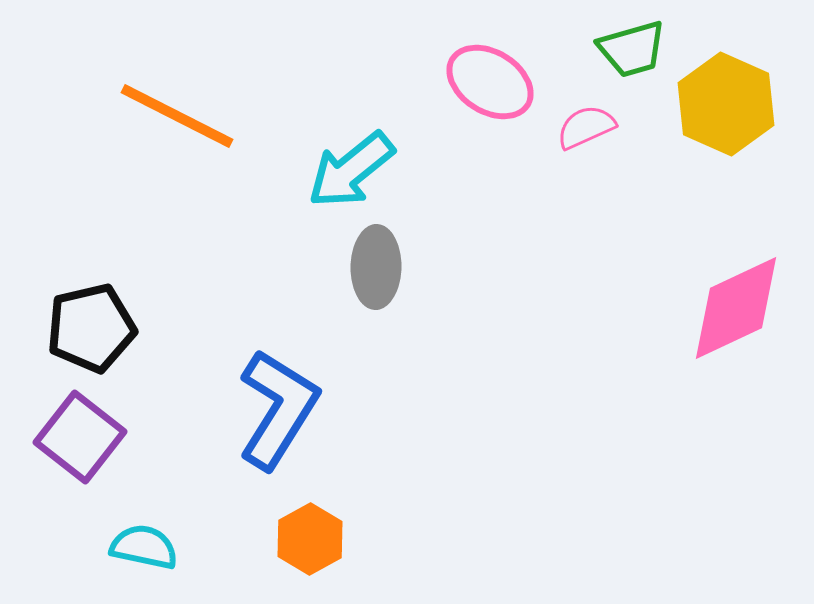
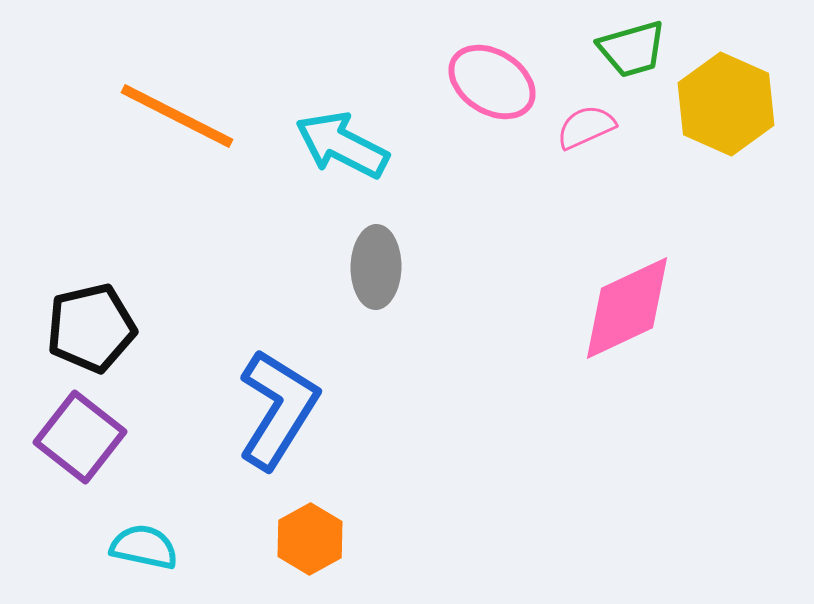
pink ellipse: moved 2 px right
cyan arrow: moved 9 px left, 25 px up; rotated 66 degrees clockwise
pink diamond: moved 109 px left
